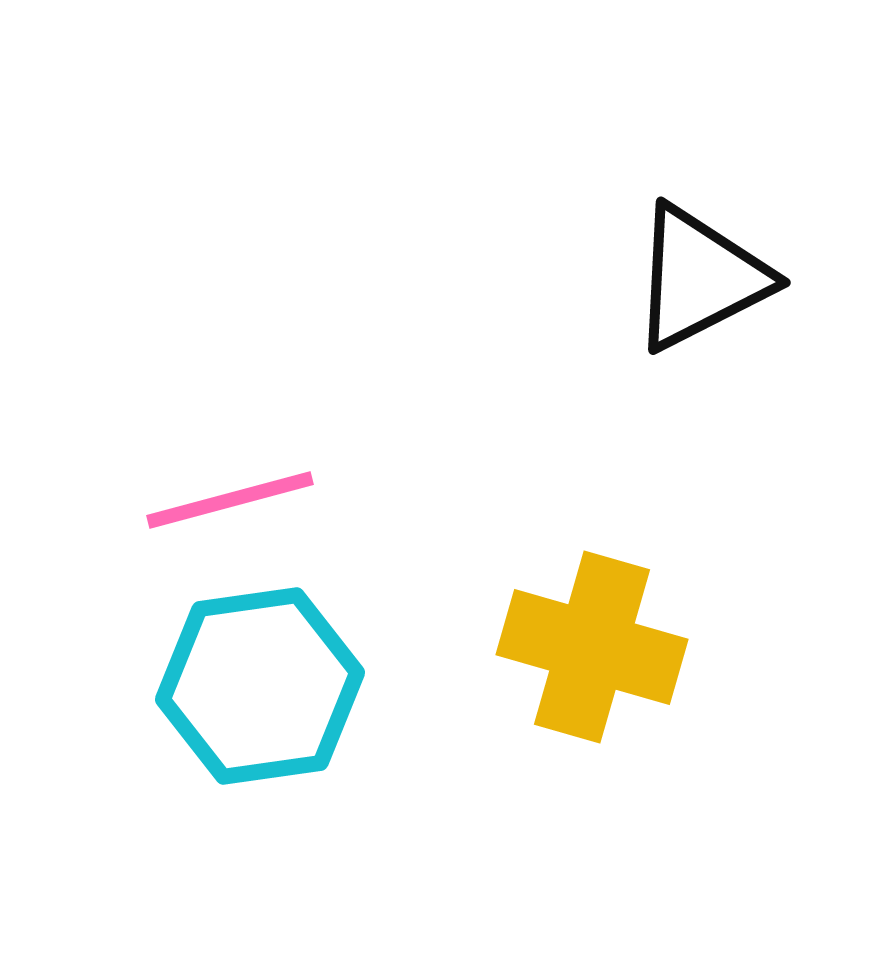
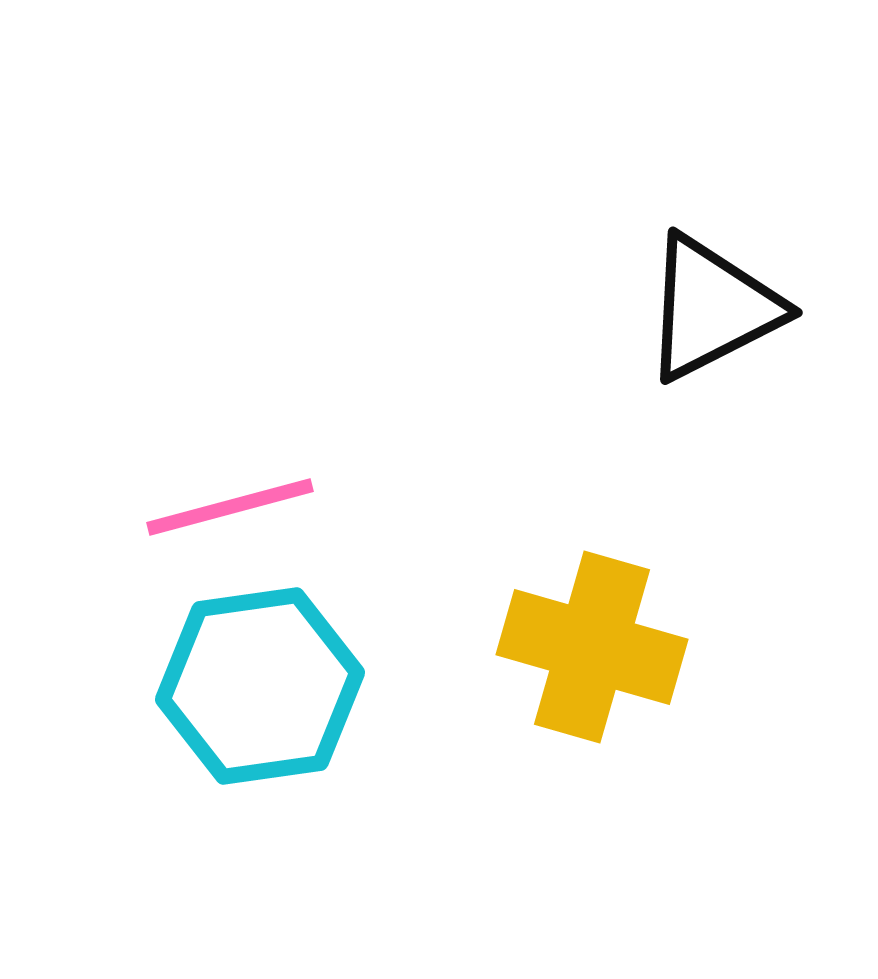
black triangle: moved 12 px right, 30 px down
pink line: moved 7 px down
